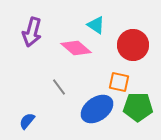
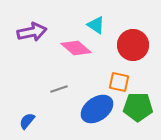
purple arrow: rotated 116 degrees counterclockwise
gray line: moved 2 px down; rotated 72 degrees counterclockwise
